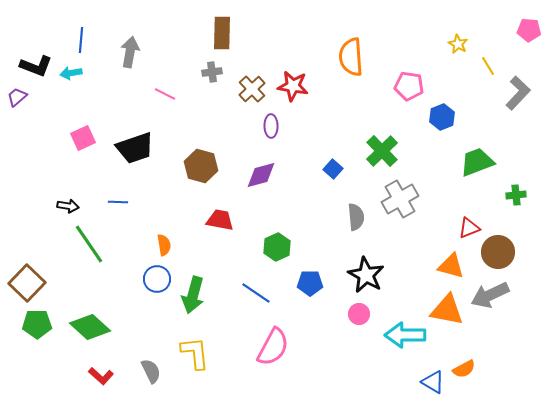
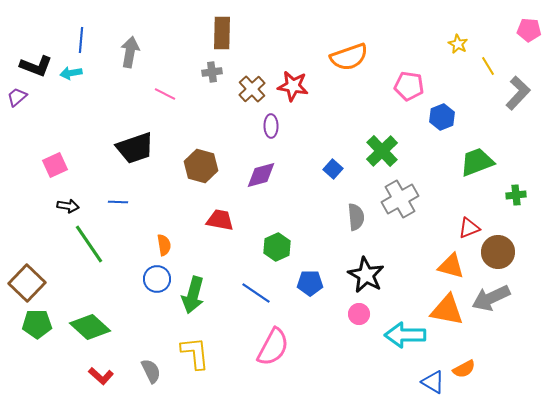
orange semicircle at (351, 57): moved 2 px left; rotated 105 degrees counterclockwise
pink square at (83, 138): moved 28 px left, 27 px down
gray arrow at (490, 295): moved 1 px right, 3 px down
